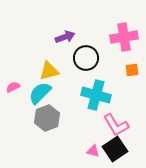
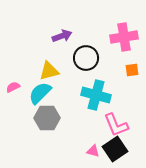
purple arrow: moved 3 px left, 1 px up
gray hexagon: rotated 20 degrees clockwise
pink L-shape: rotated 8 degrees clockwise
